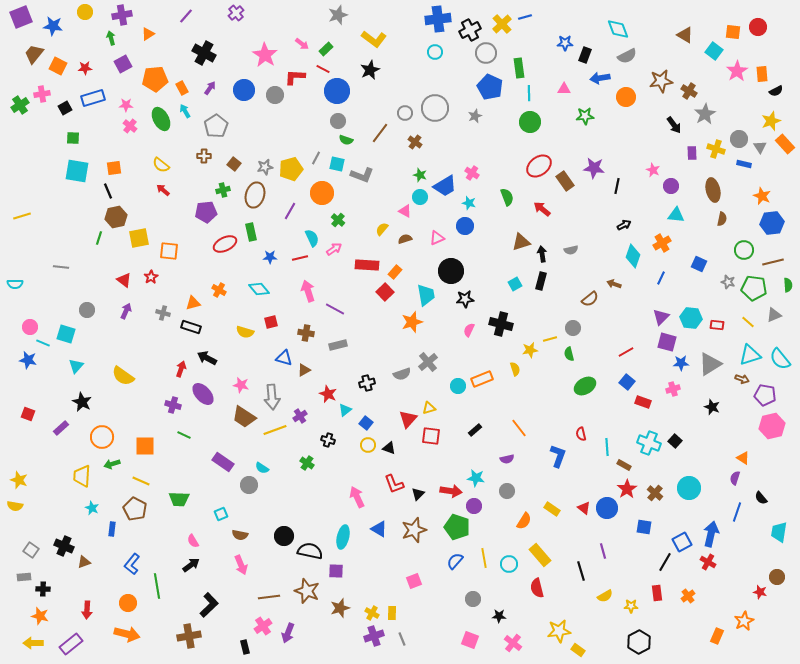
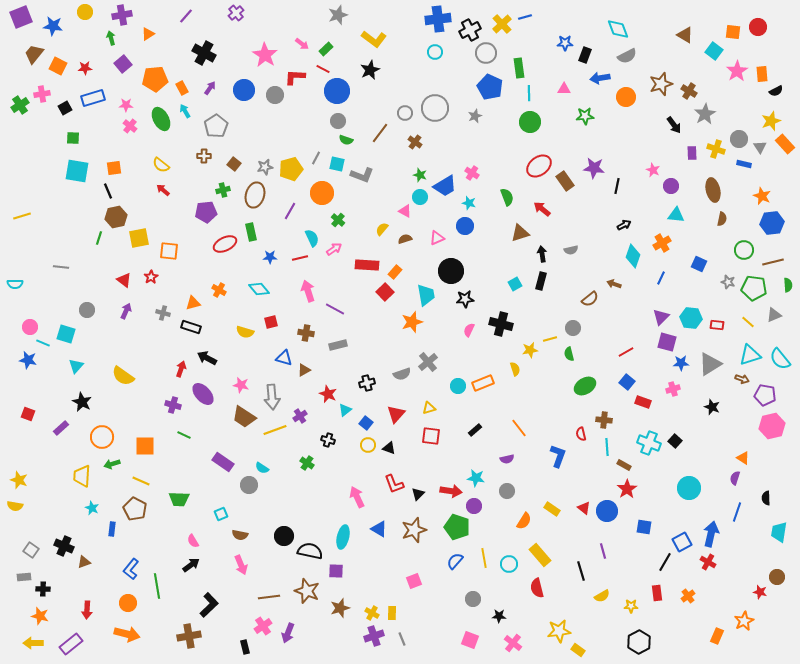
purple square at (123, 64): rotated 12 degrees counterclockwise
brown star at (661, 81): moved 3 px down; rotated 10 degrees counterclockwise
brown triangle at (521, 242): moved 1 px left, 9 px up
orange rectangle at (482, 379): moved 1 px right, 4 px down
red triangle at (408, 419): moved 12 px left, 5 px up
brown cross at (655, 493): moved 51 px left, 73 px up; rotated 35 degrees counterclockwise
black semicircle at (761, 498): moved 5 px right; rotated 40 degrees clockwise
blue circle at (607, 508): moved 3 px down
blue L-shape at (132, 564): moved 1 px left, 5 px down
yellow semicircle at (605, 596): moved 3 px left
